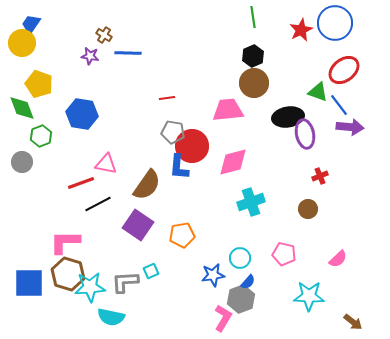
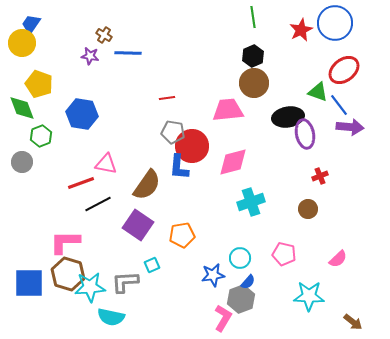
cyan square at (151, 271): moved 1 px right, 6 px up
